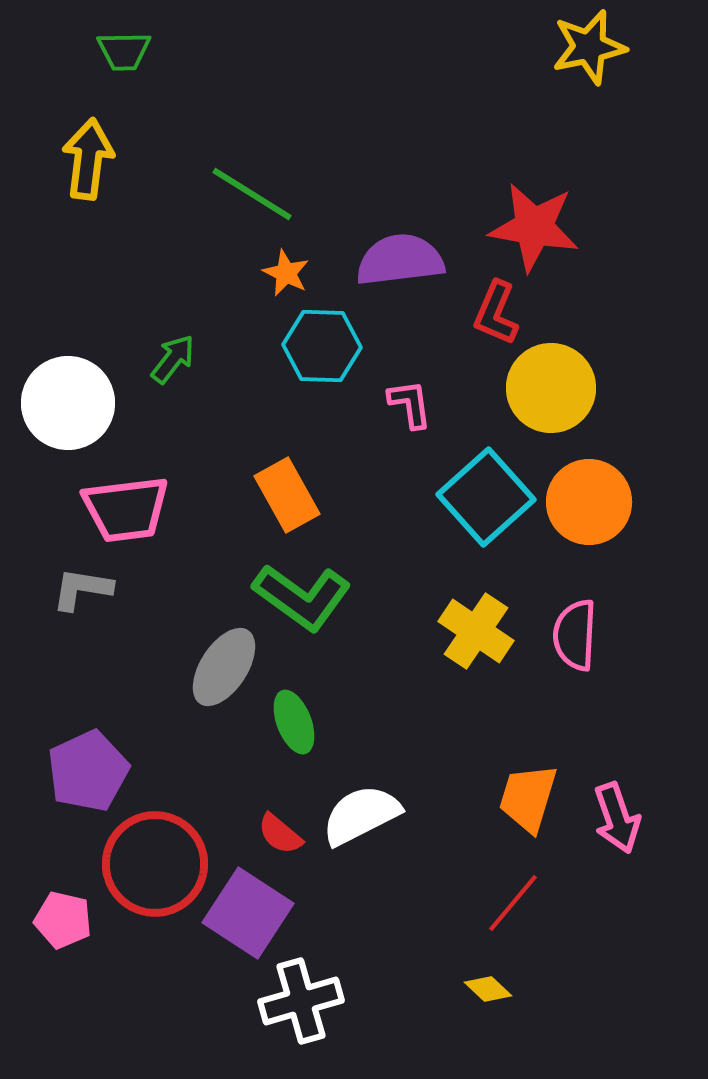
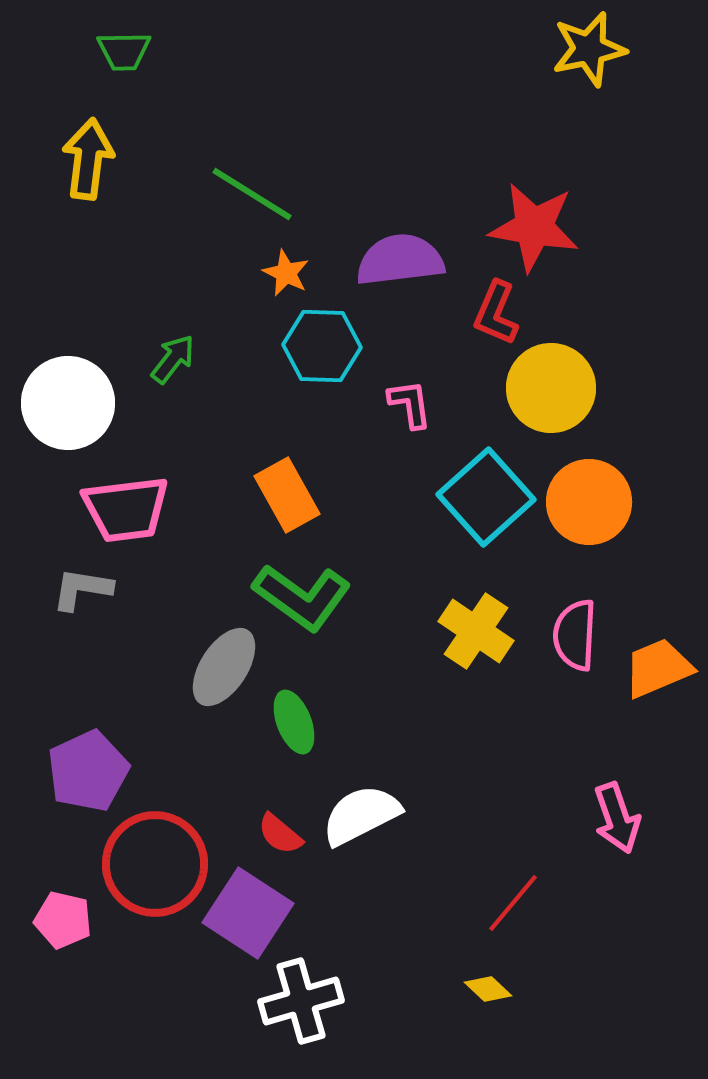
yellow star: moved 2 px down
orange trapezoid: moved 130 px right, 130 px up; rotated 50 degrees clockwise
